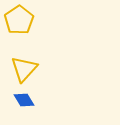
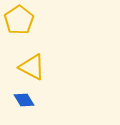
yellow triangle: moved 8 px right, 2 px up; rotated 44 degrees counterclockwise
